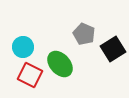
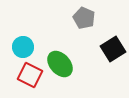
gray pentagon: moved 16 px up
